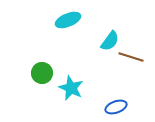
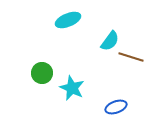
cyan star: moved 1 px right
